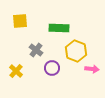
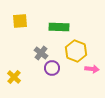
green rectangle: moved 1 px up
gray cross: moved 5 px right, 3 px down
yellow cross: moved 2 px left, 6 px down
